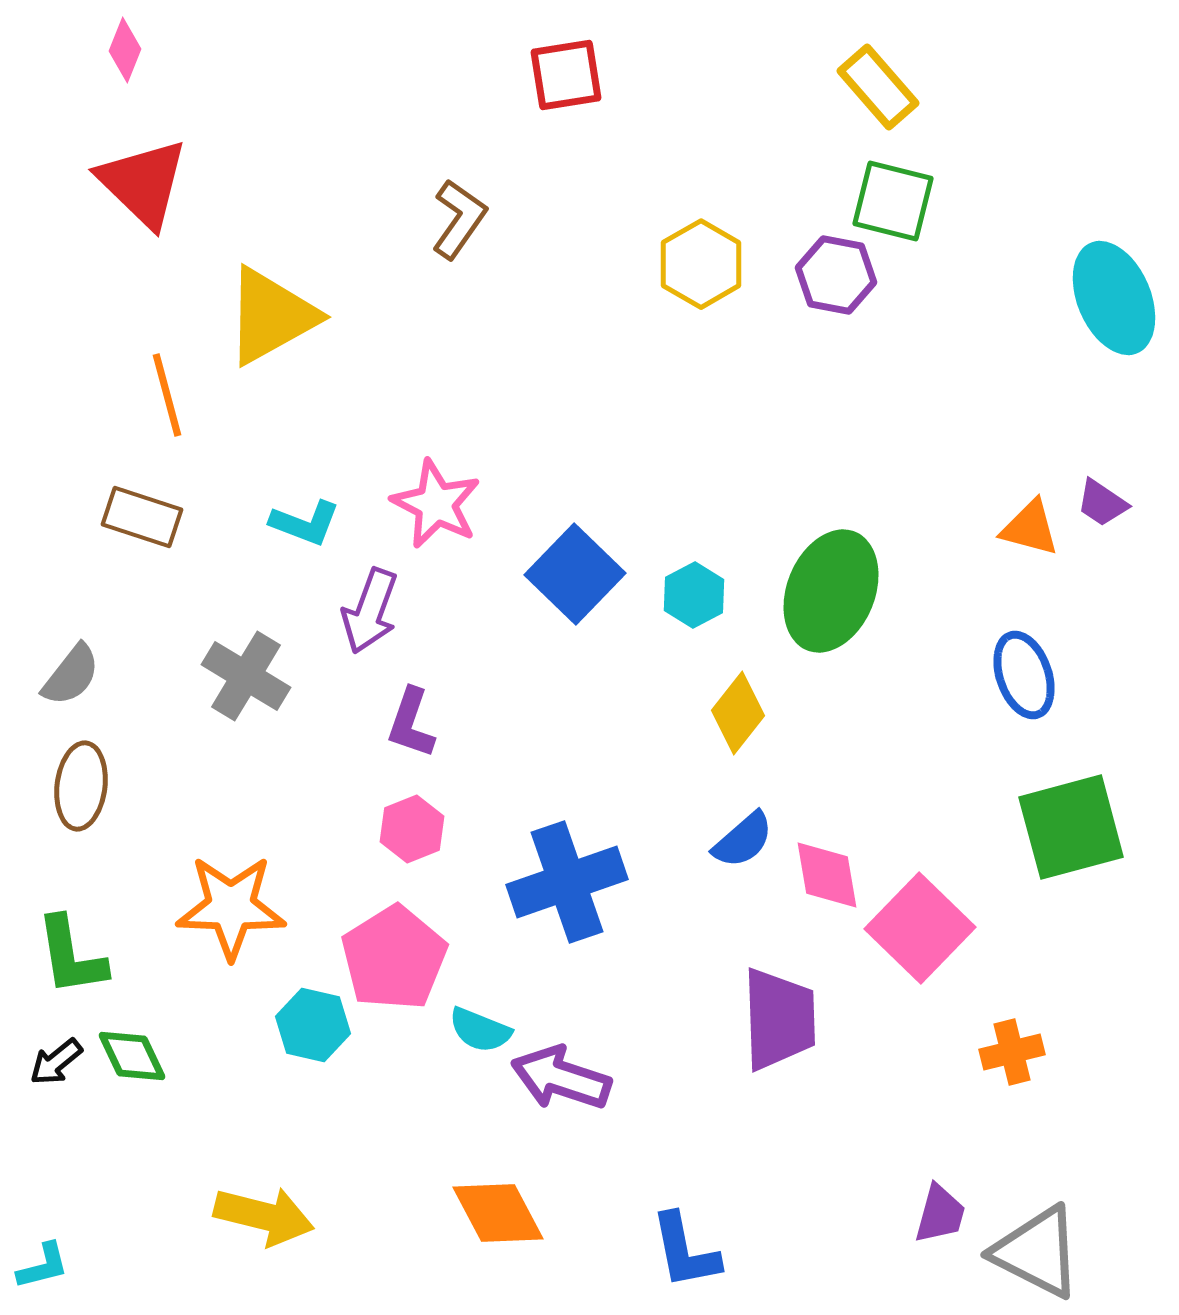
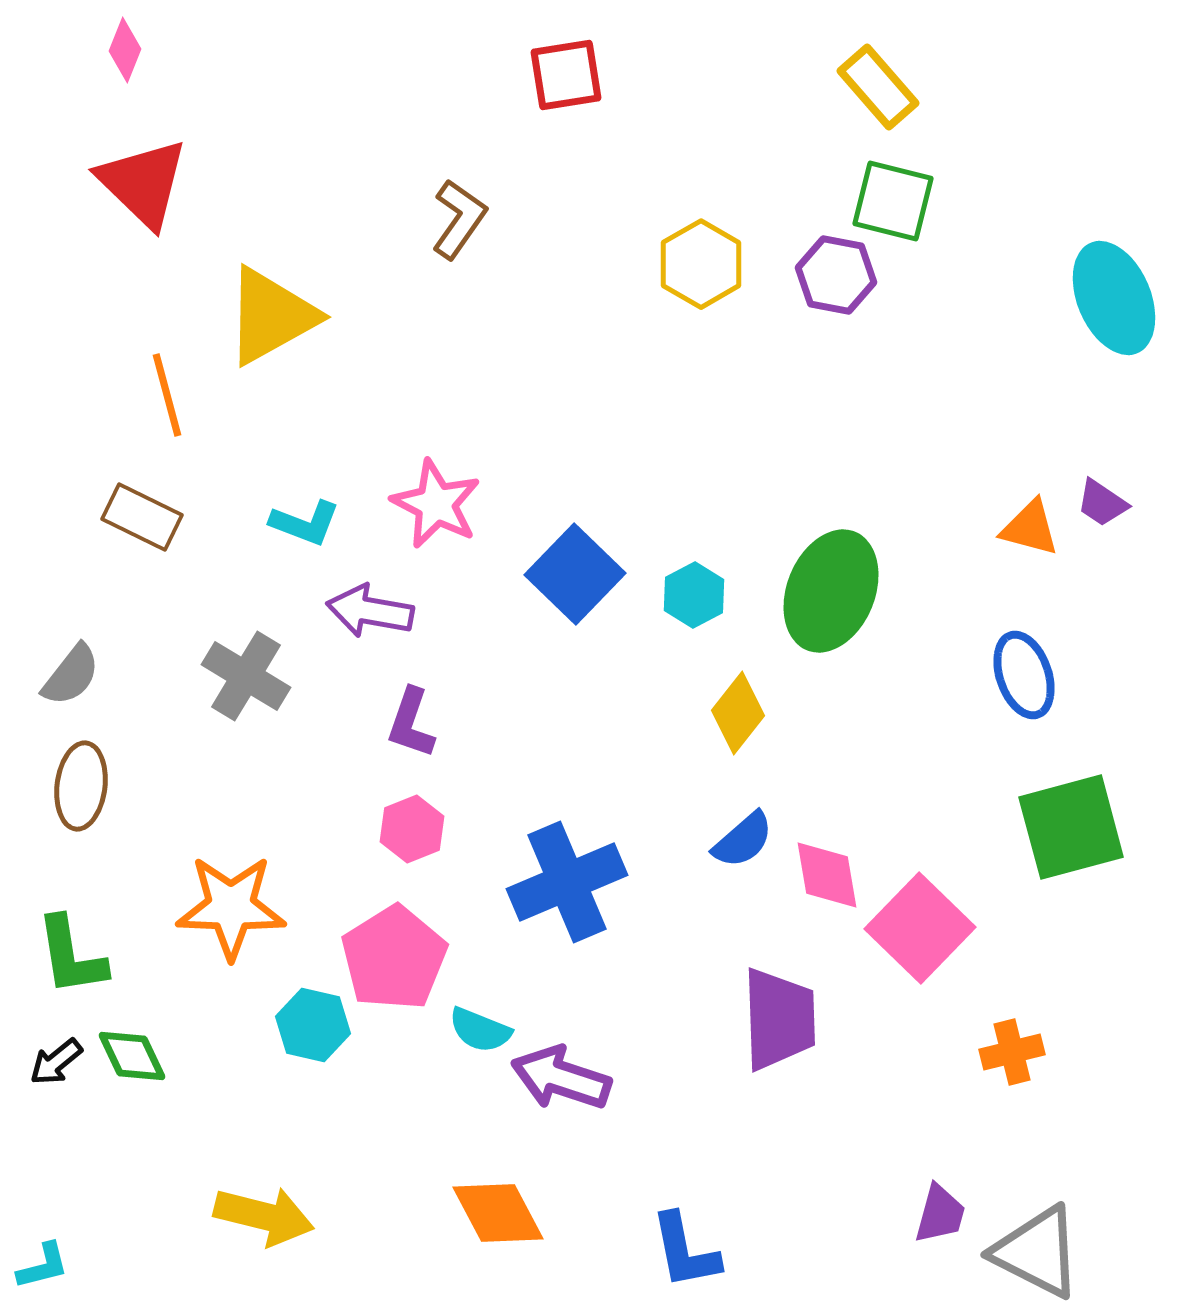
brown rectangle at (142, 517): rotated 8 degrees clockwise
purple arrow at (370, 611): rotated 80 degrees clockwise
blue cross at (567, 882): rotated 4 degrees counterclockwise
